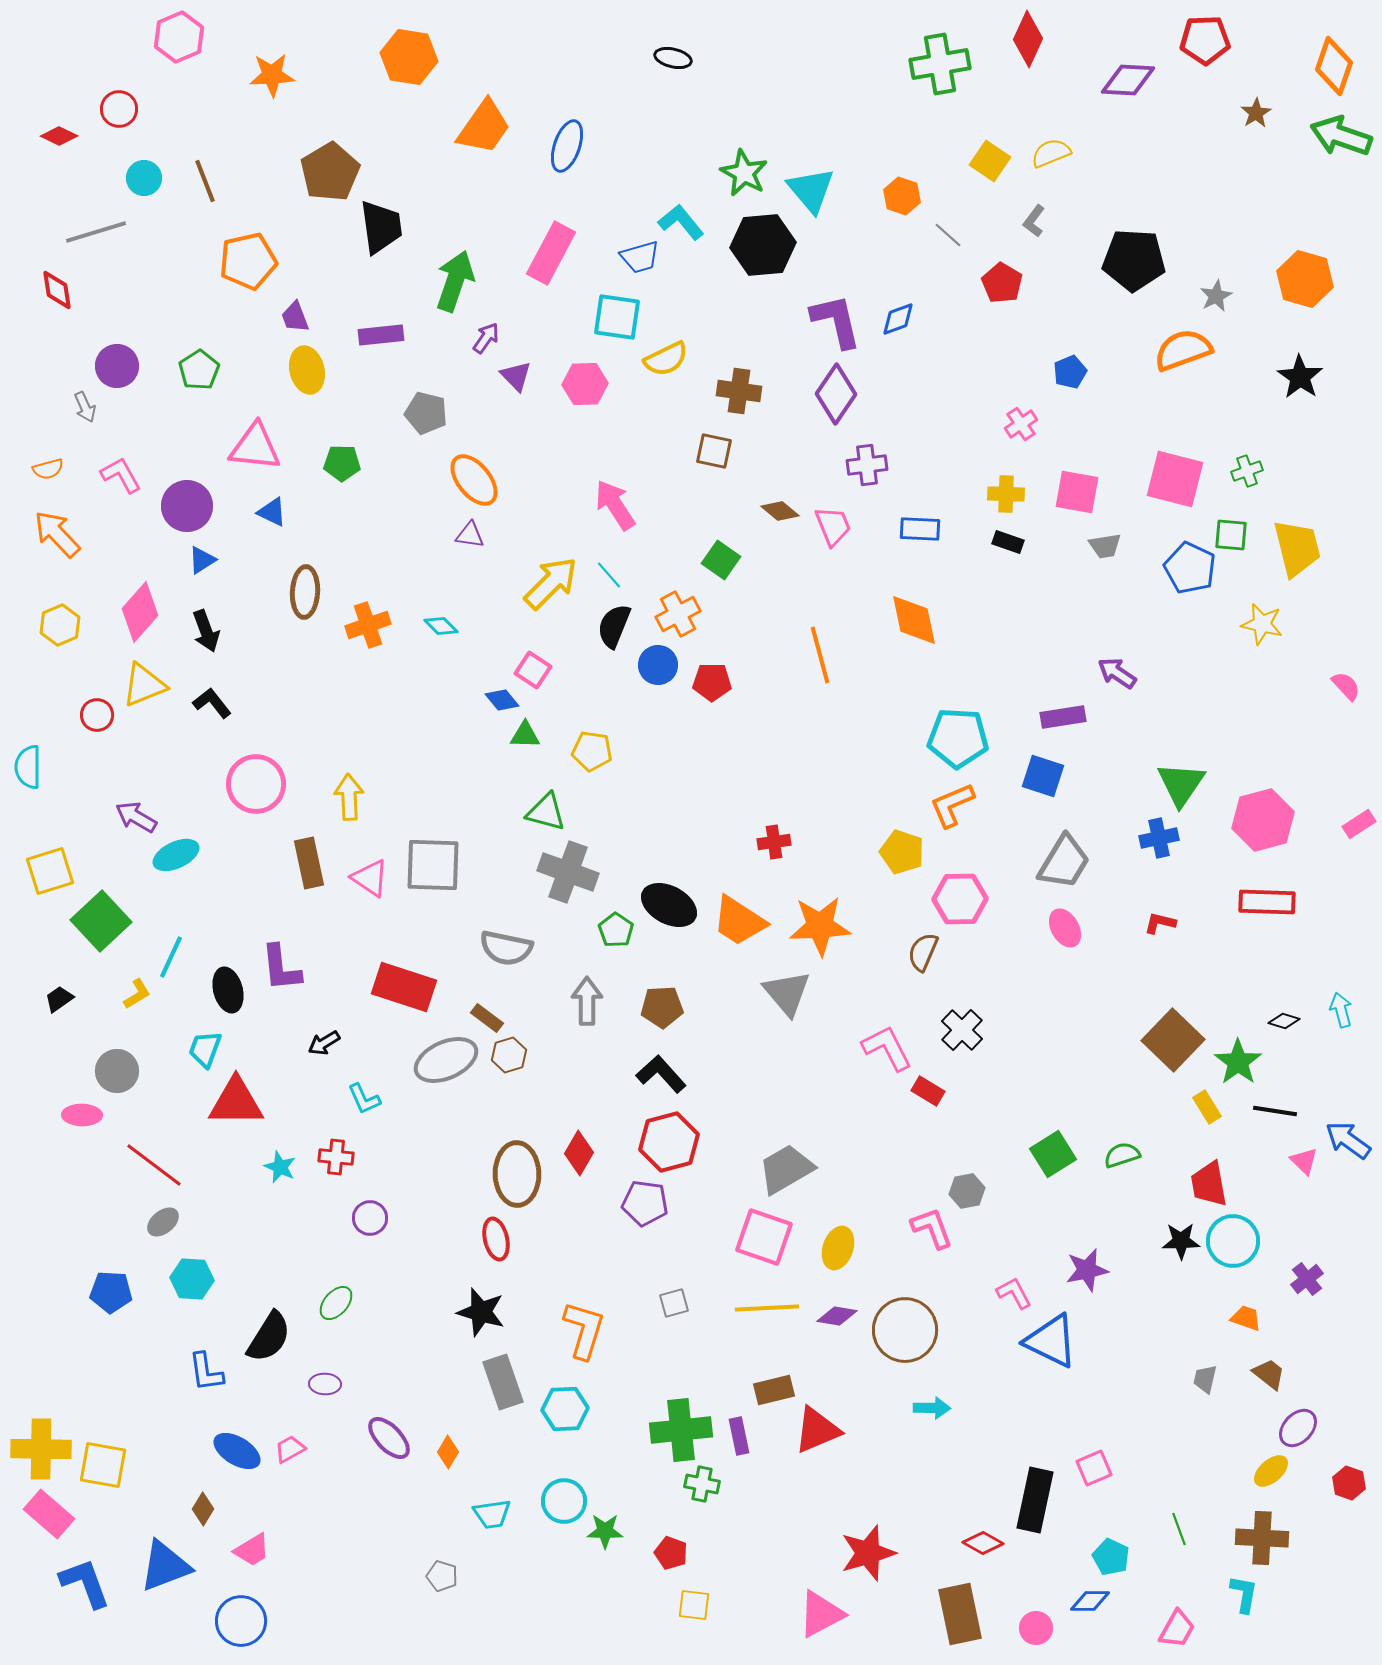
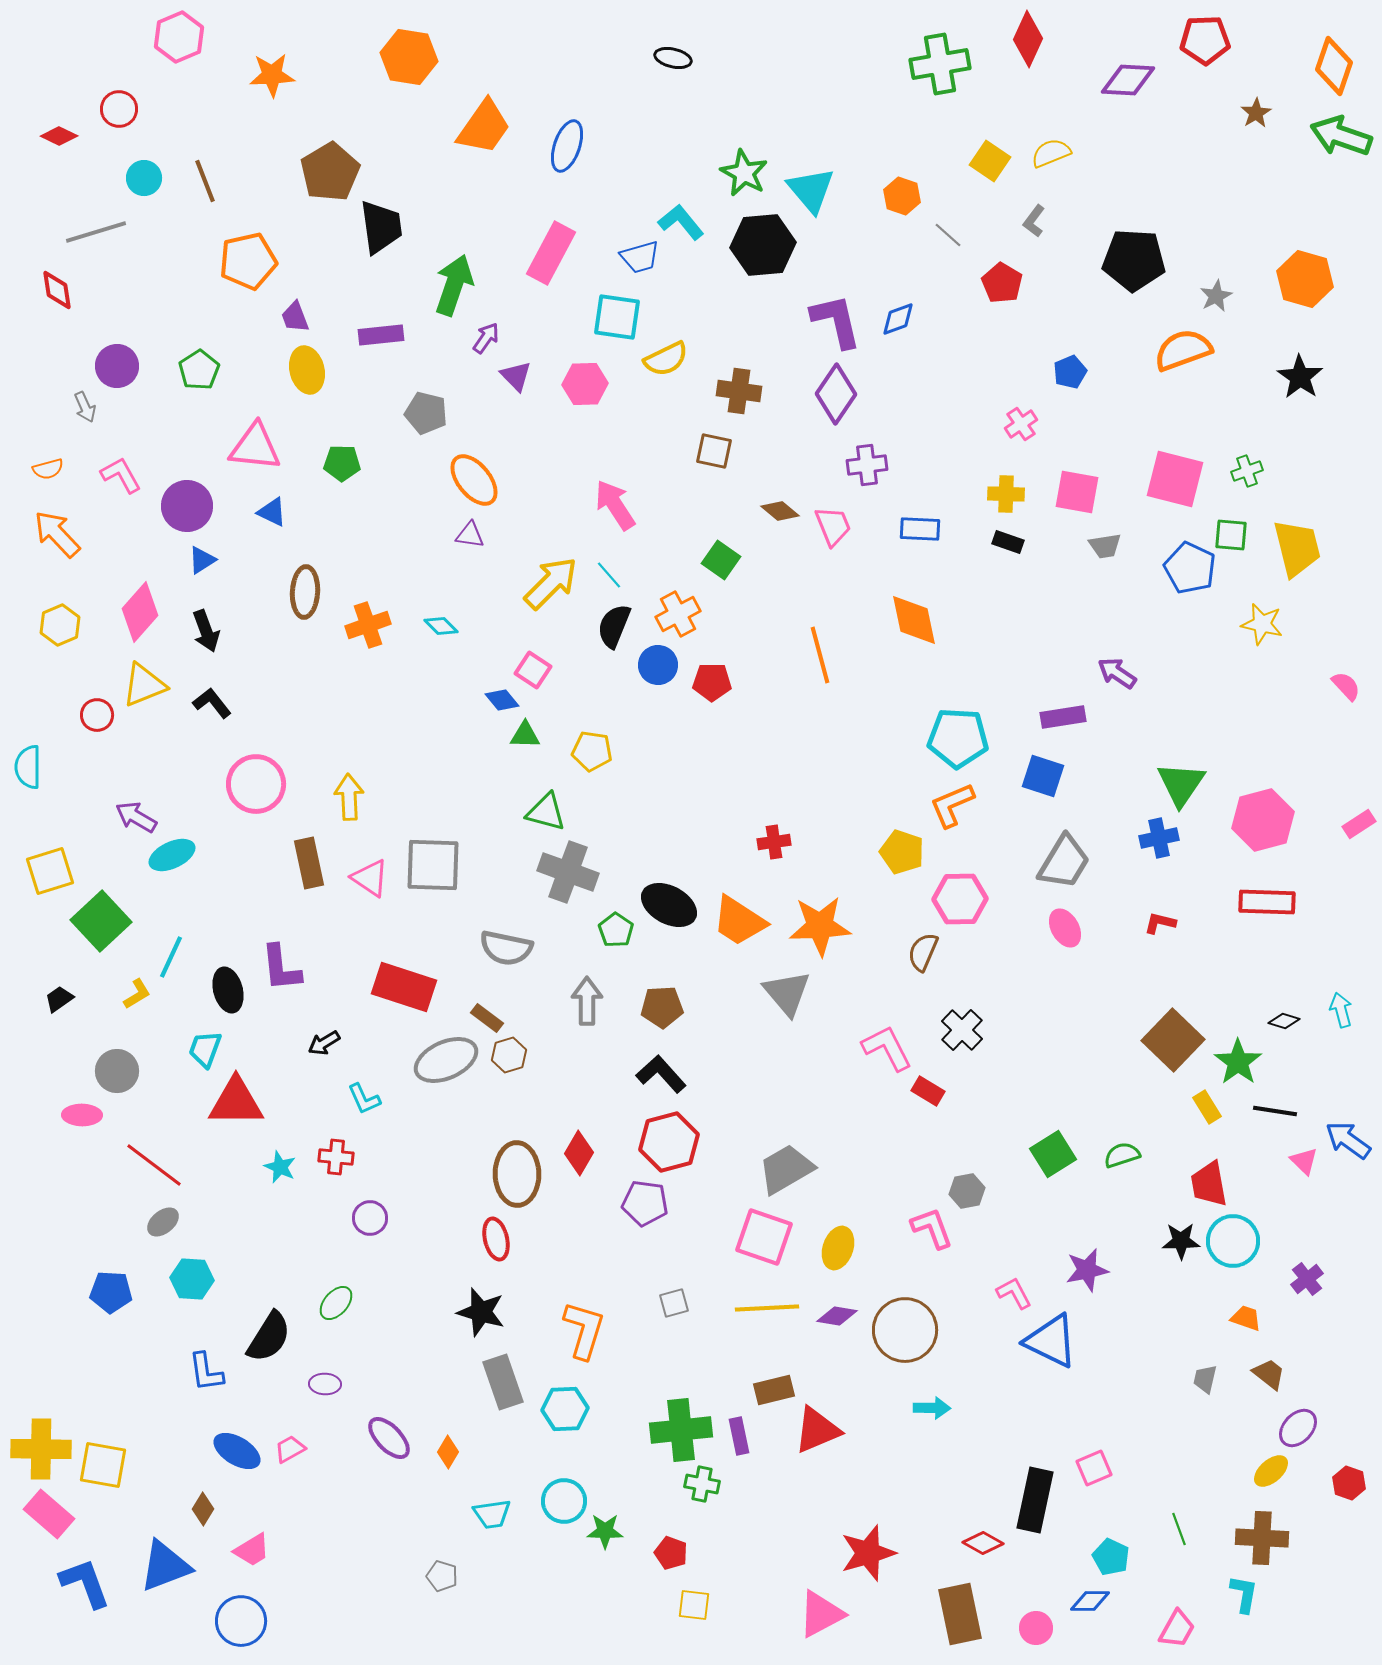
green arrow at (455, 281): moved 1 px left, 4 px down
cyan ellipse at (176, 855): moved 4 px left
